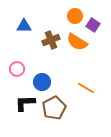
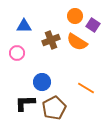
pink circle: moved 16 px up
